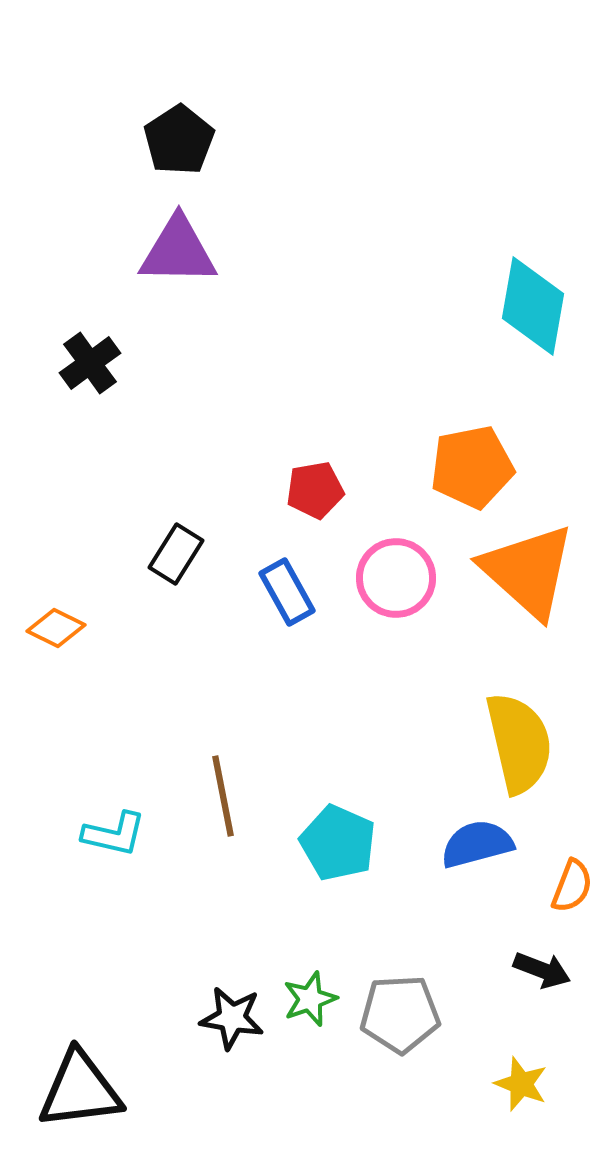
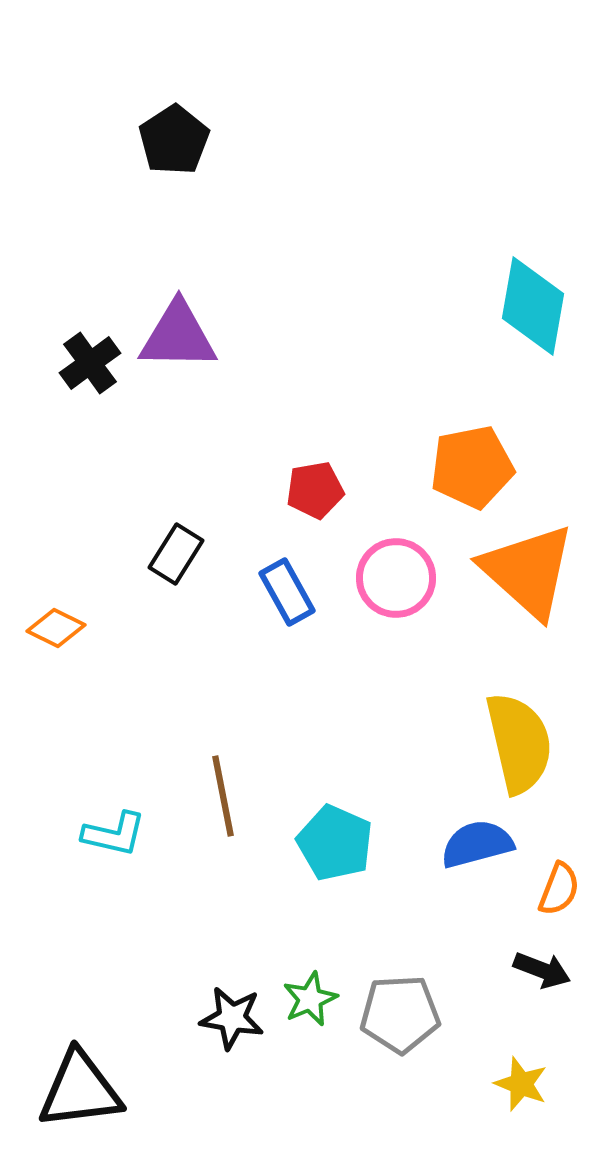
black pentagon: moved 5 px left
purple triangle: moved 85 px down
cyan pentagon: moved 3 px left
orange semicircle: moved 13 px left, 3 px down
green star: rotated 4 degrees counterclockwise
